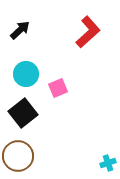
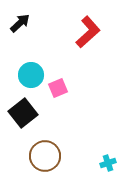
black arrow: moved 7 px up
cyan circle: moved 5 px right, 1 px down
brown circle: moved 27 px right
